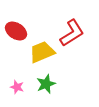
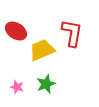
red L-shape: rotated 48 degrees counterclockwise
yellow trapezoid: moved 2 px up
